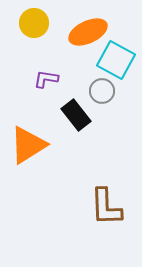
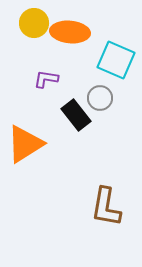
orange ellipse: moved 18 px left; rotated 30 degrees clockwise
cyan square: rotated 6 degrees counterclockwise
gray circle: moved 2 px left, 7 px down
orange triangle: moved 3 px left, 1 px up
brown L-shape: rotated 12 degrees clockwise
